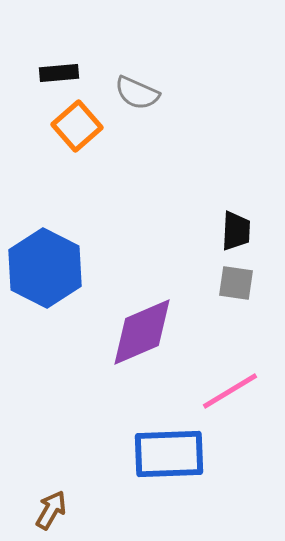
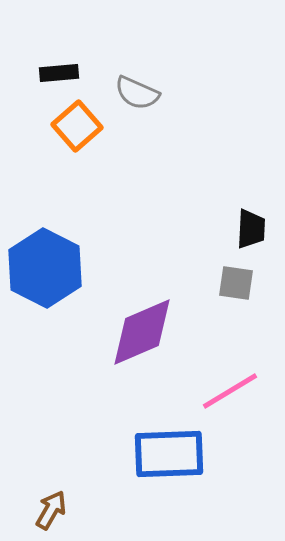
black trapezoid: moved 15 px right, 2 px up
